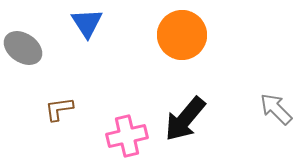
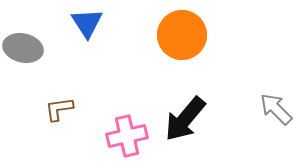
gray ellipse: rotated 21 degrees counterclockwise
